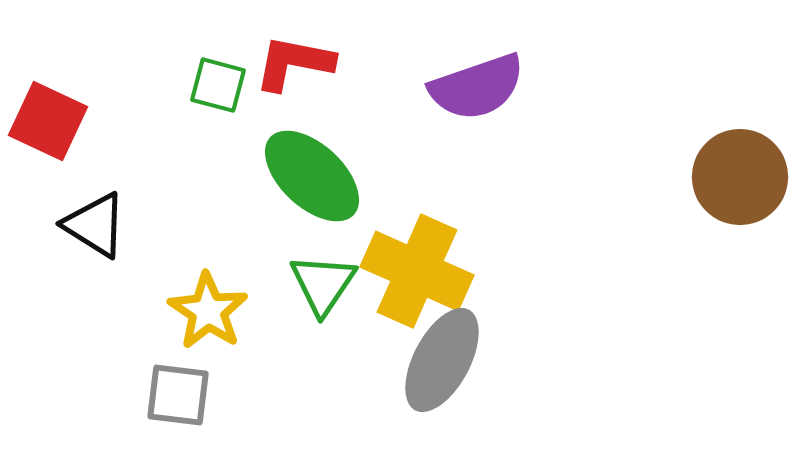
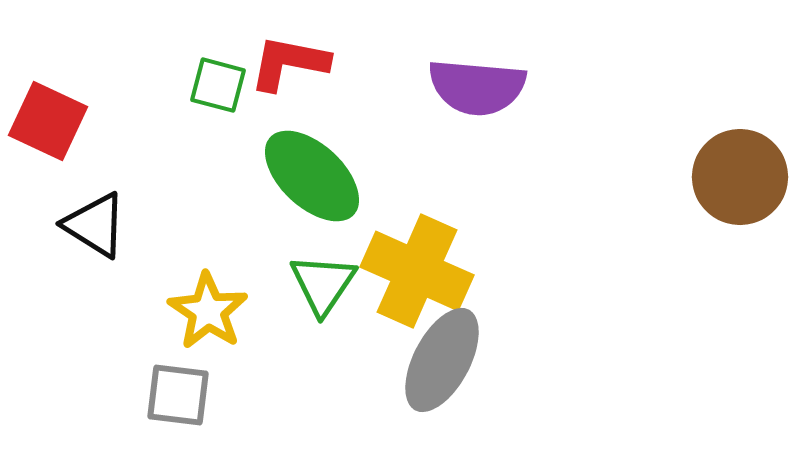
red L-shape: moved 5 px left
purple semicircle: rotated 24 degrees clockwise
